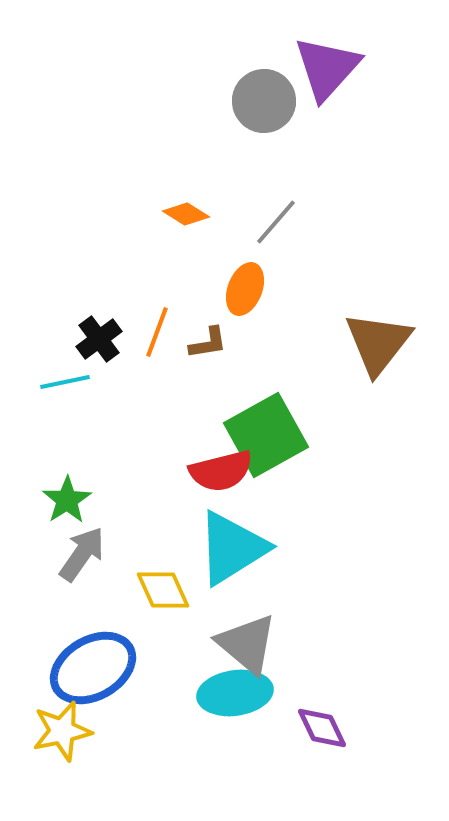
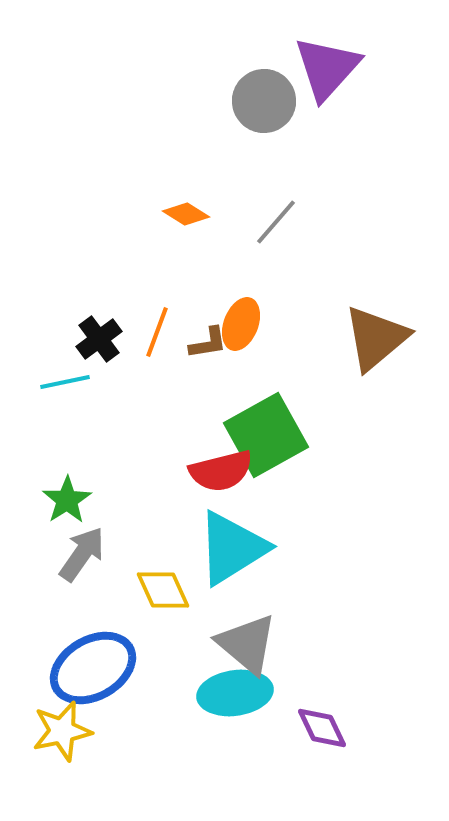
orange ellipse: moved 4 px left, 35 px down
brown triangle: moved 2 px left, 5 px up; rotated 12 degrees clockwise
